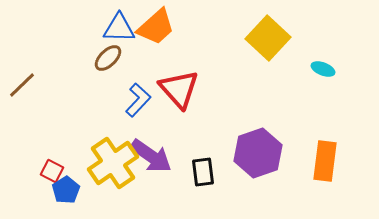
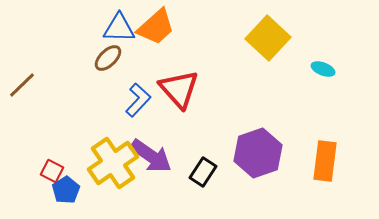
black rectangle: rotated 40 degrees clockwise
